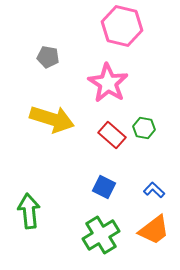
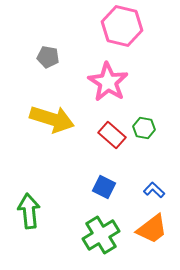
pink star: moved 1 px up
orange trapezoid: moved 2 px left, 1 px up
